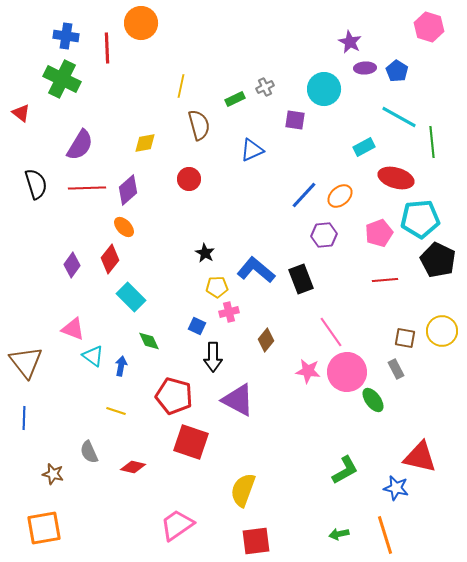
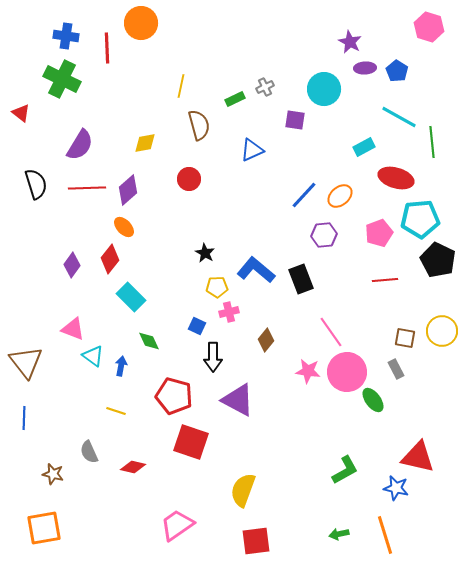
red triangle at (420, 457): moved 2 px left
